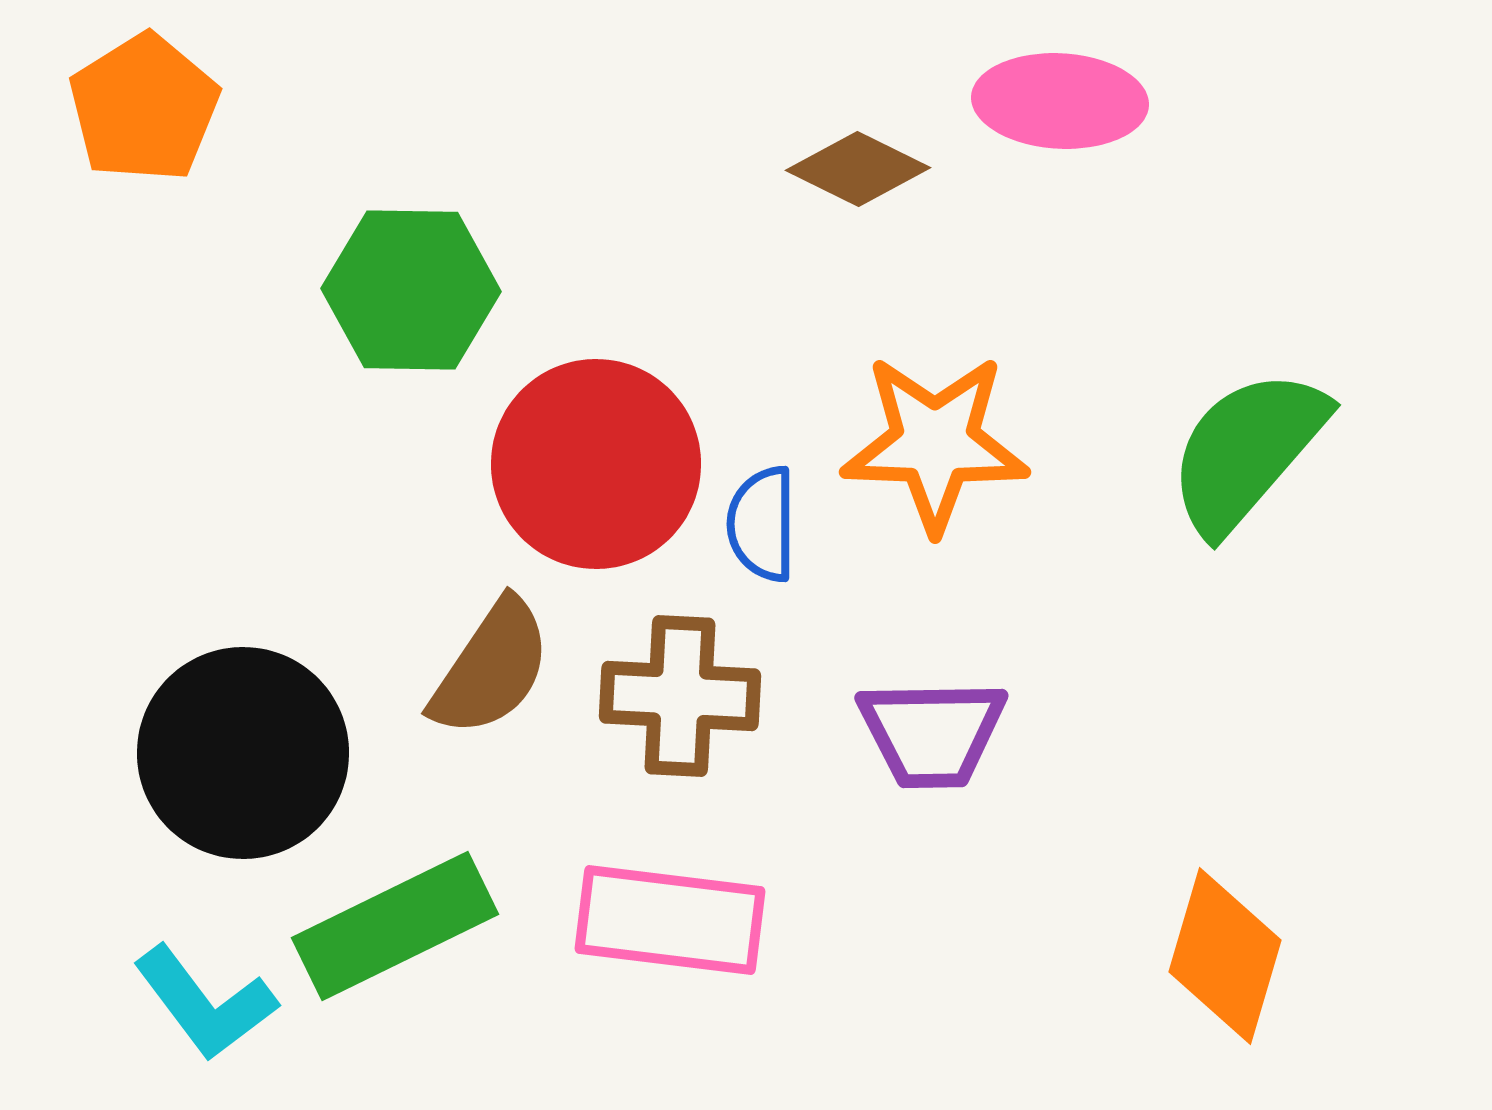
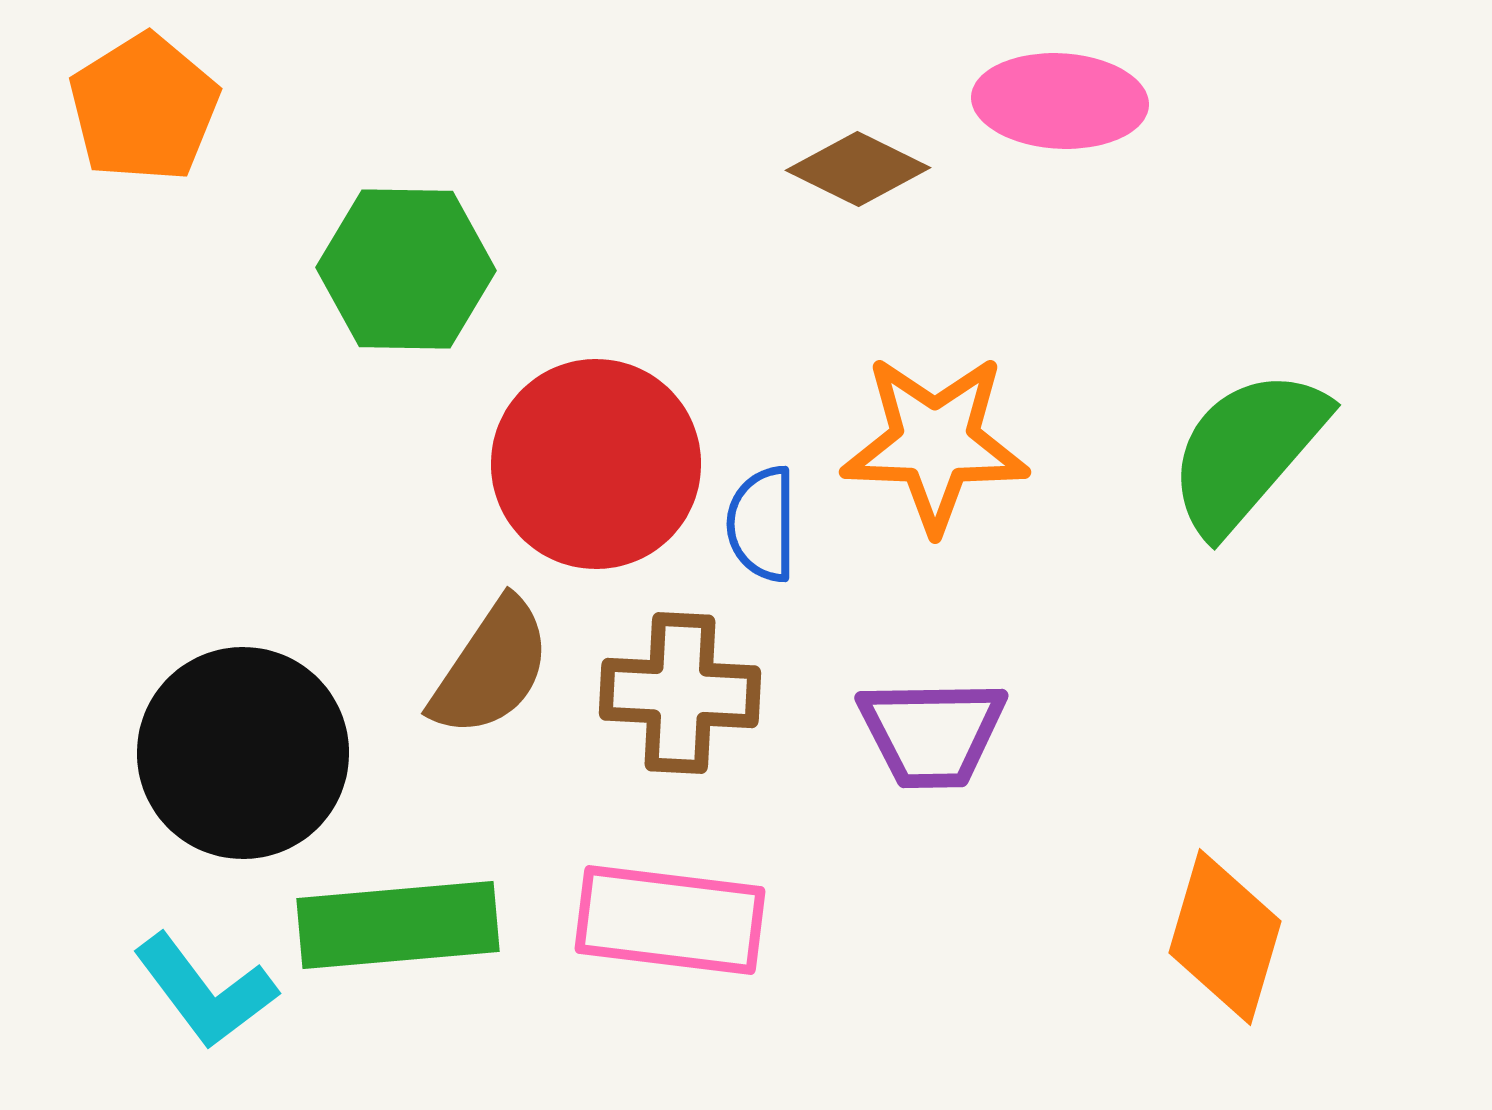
green hexagon: moved 5 px left, 21 px up
brown cross: moved 3 px up
green rectangle: moved 3 px right, 1 px up; rotated 21 degrees clockwise
orange diamond: moved 19 px up
cyan L-shape: moved 12 px up
